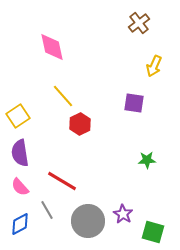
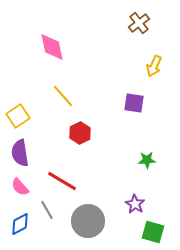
red hexagon: moved 9 px down
purple star: moved 12 px right, 10 px up
